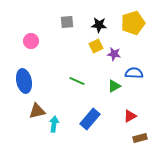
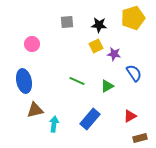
yellow pentagon: moved 5 px up
pink circle: moved 1 px right, 3 px down
blue semicircle: rotated 54 degrees clockwise
green triangle: moved 7 px left
brown triangle: moved 2 px left, 1 px up
